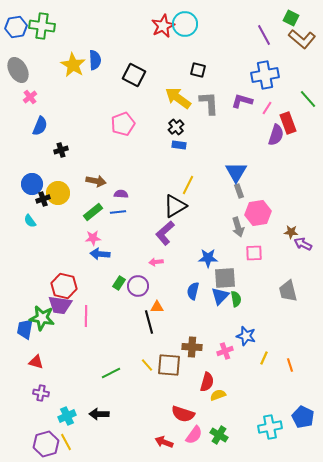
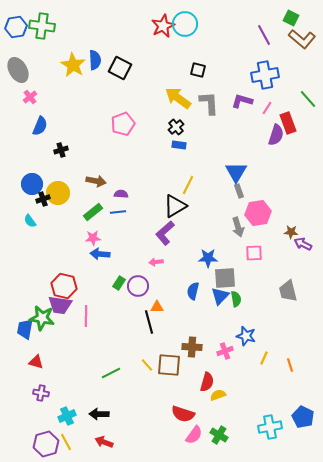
black square at (134, 75): moved 14 px left, 7 px up
red arrow at (164, 442): moved 60 px left
